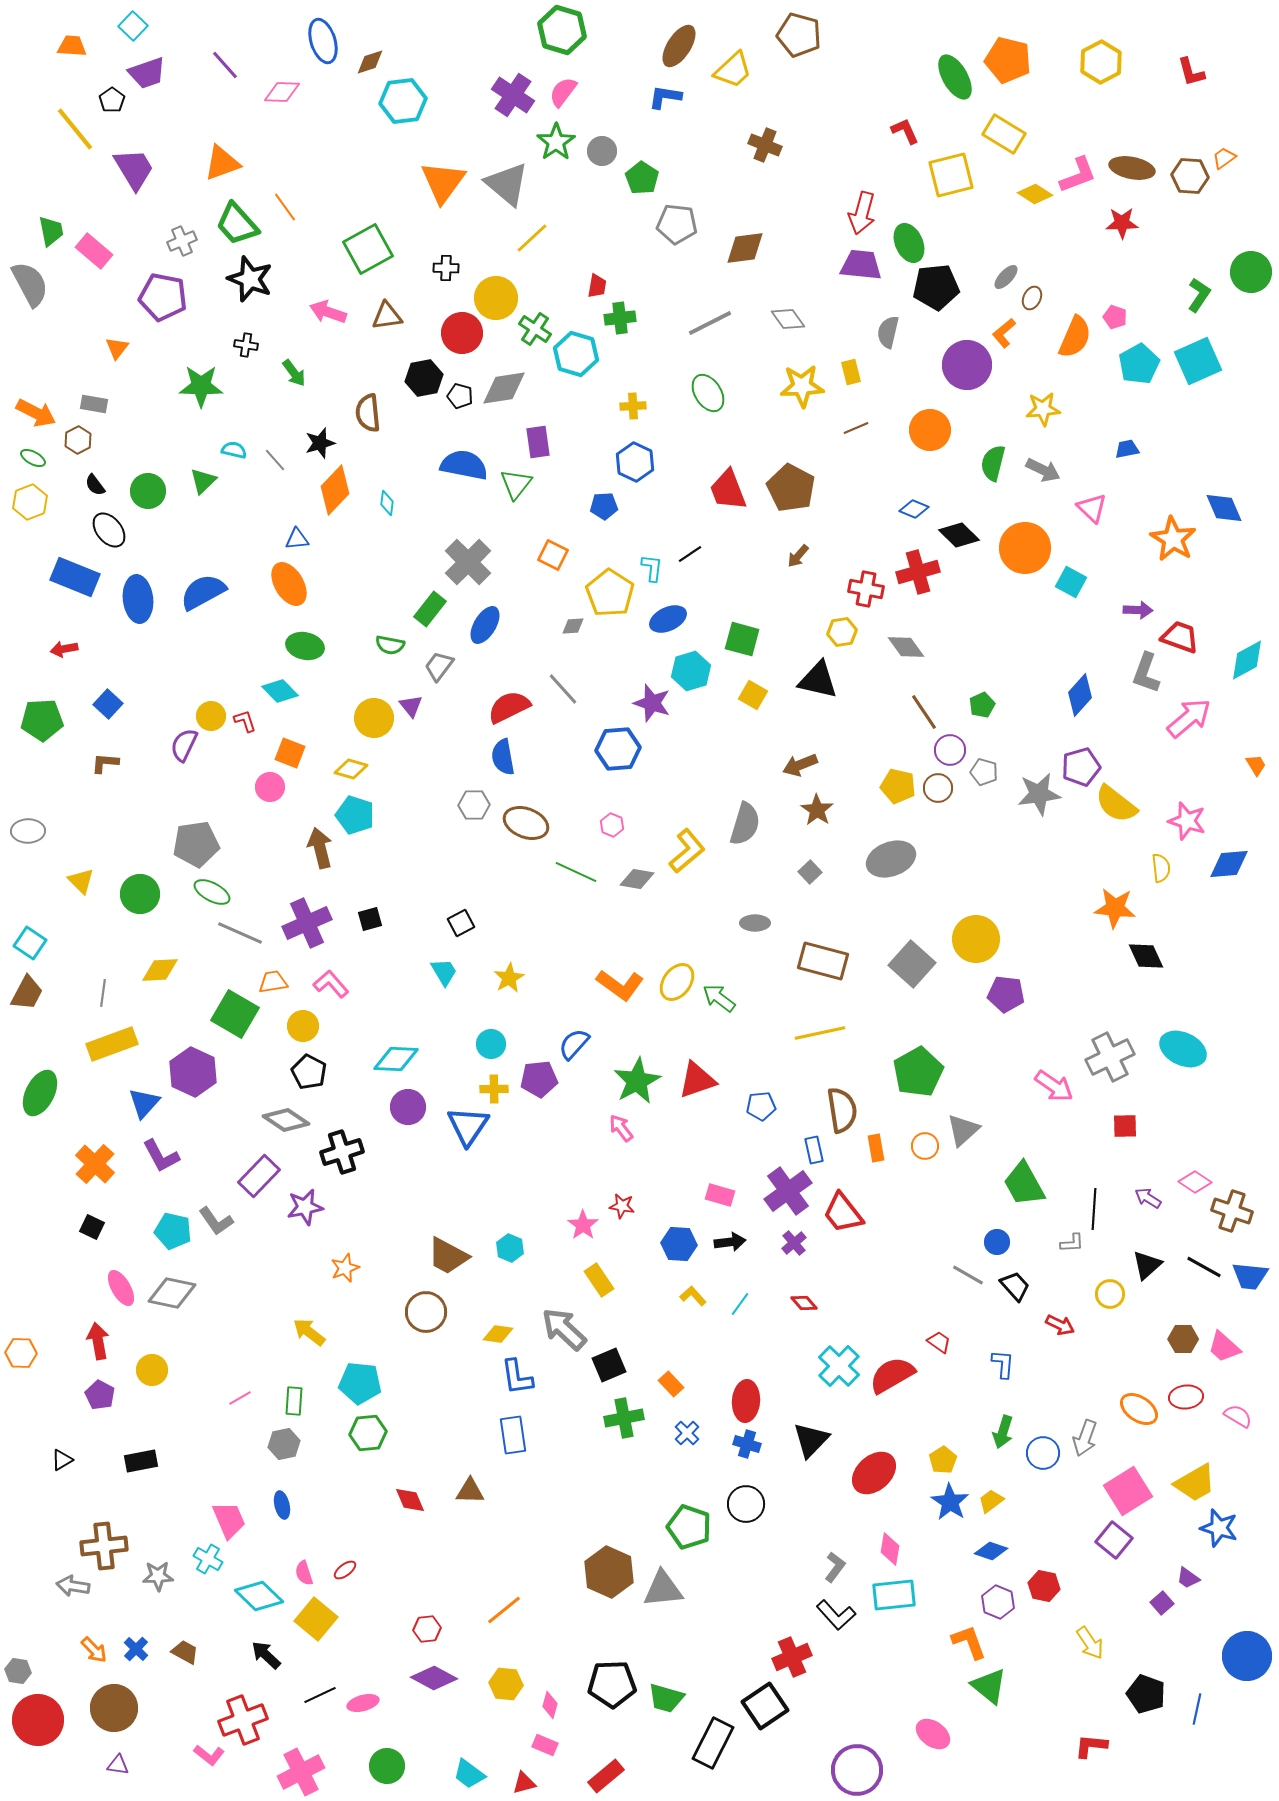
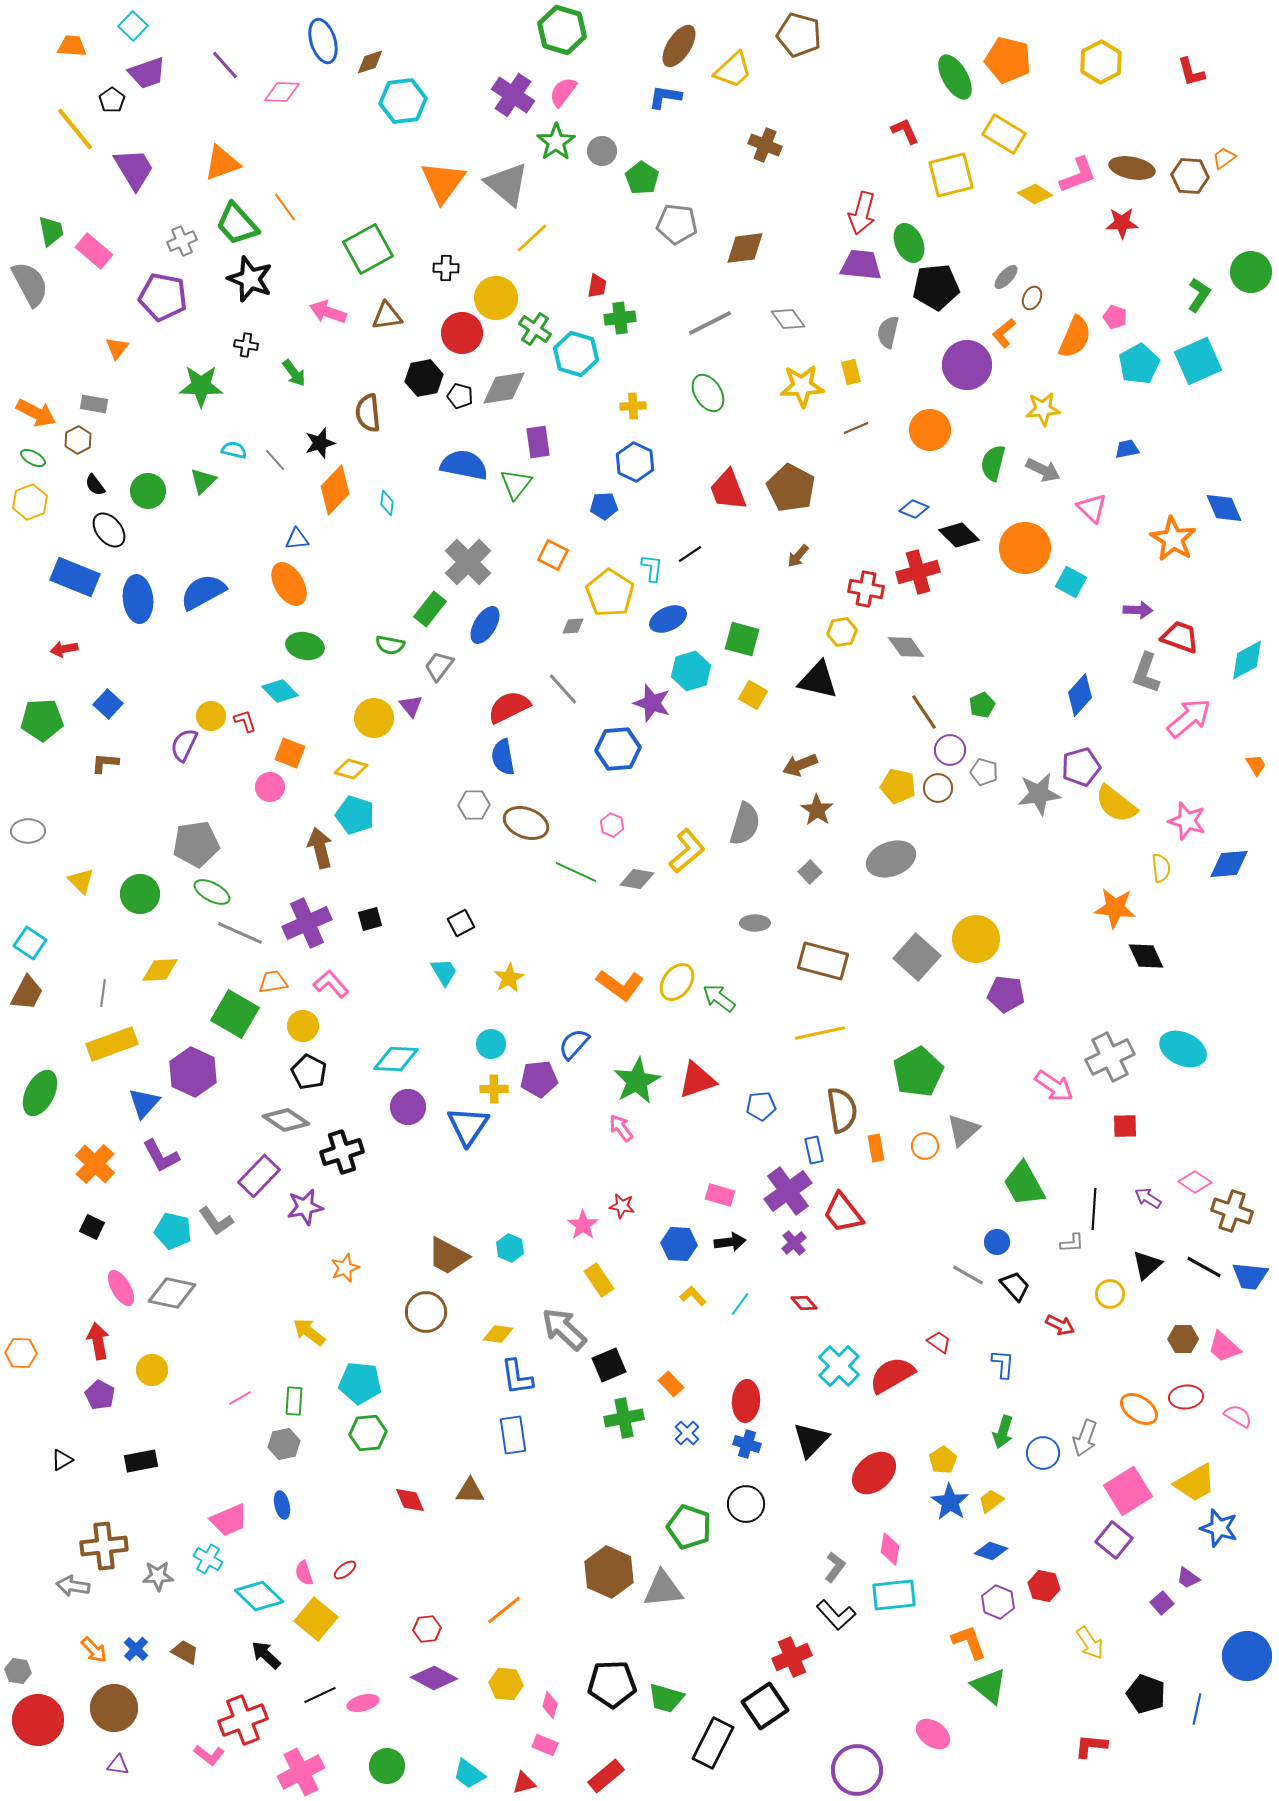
gray square at (912, 964): moved 5 px right, 7 px up
pink trapezoid at (229, 1520): rotated 90 degrees clockwise
